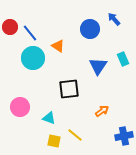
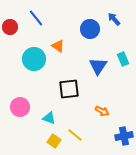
blue line: moved 6 px right, 15 px up
cyan circle: moved 1 px right, 1 px down
orange arrow: rotated 64 degrees clockwise
yellow square: rotated 24 degrees clockwise
